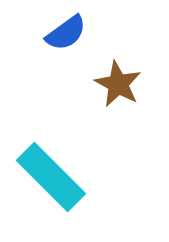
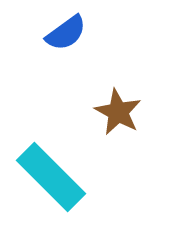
brown star: moved 28 px down
